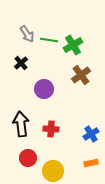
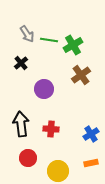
yellow circle: moved 5 px right
